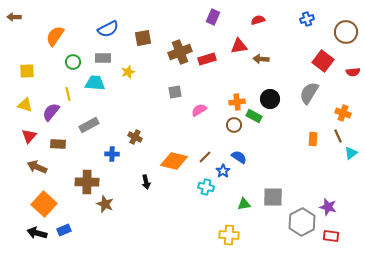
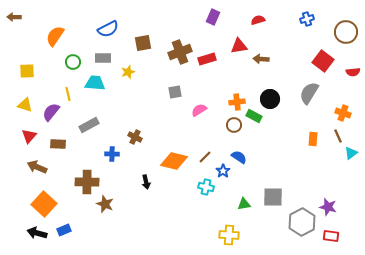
brown square at (143, 38): moved 5 px down
